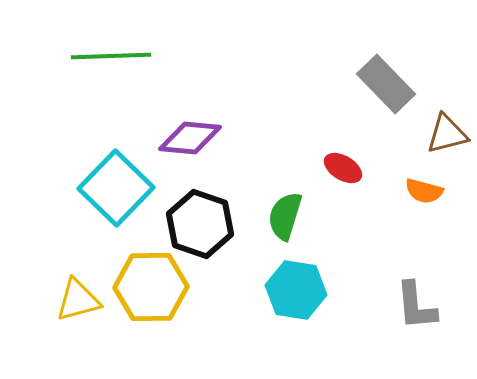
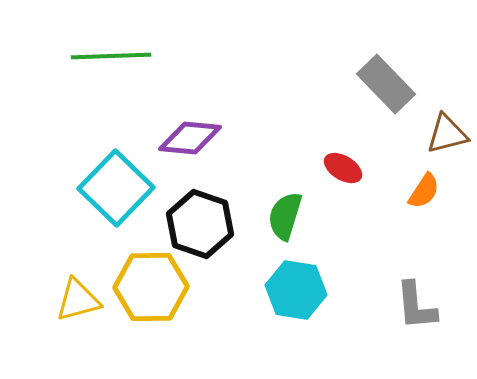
orange semicircle: rotated 72 degrees counterclockwise
